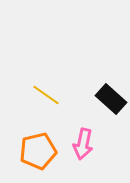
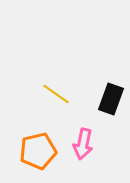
yellow line: moved 10 px right, 1 px up
black rectangle: rotated 68 degrees clockwise
